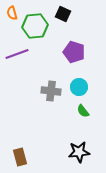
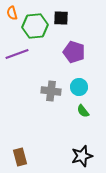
black square: moved 2 px left, 4 px down; rotated 21 degrees counterclockwise
black star: moved 3 px right, 4 px down; rotated 10 degrees counterclockwise
